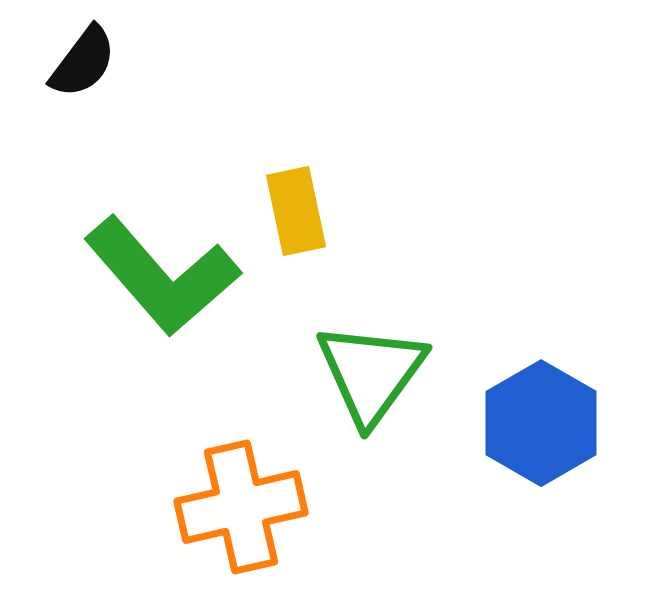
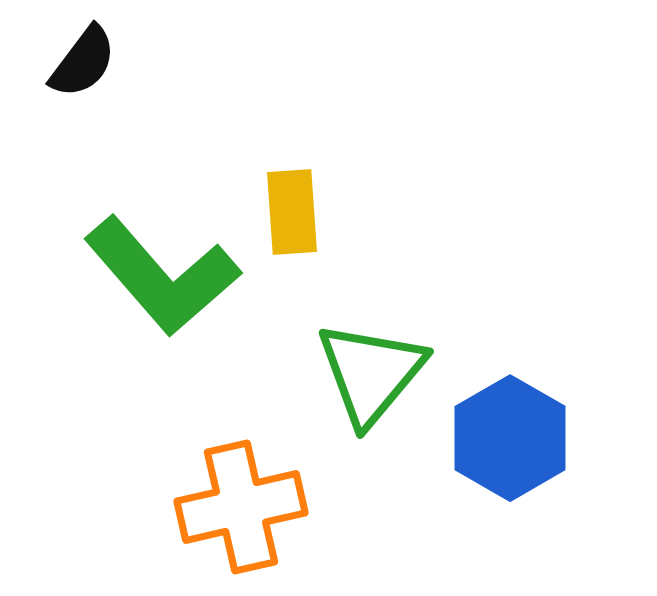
yellow rectangle: moved 4 px left, 1 px down; rotated 8 degrees clockwise
green triangle: rotated 4 degrees clockwise
blue hexagon: moved 31 px left, 15 px down
